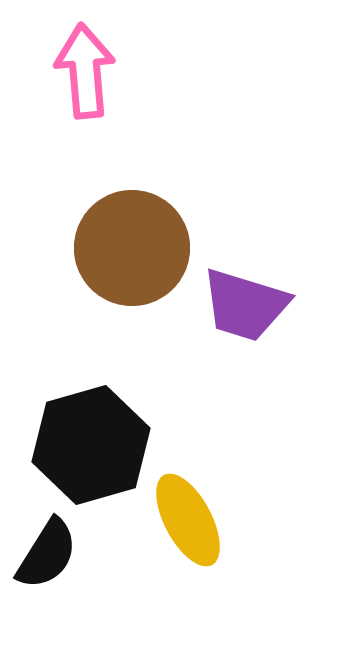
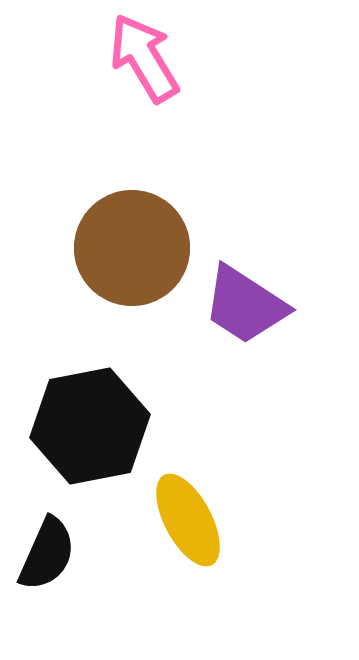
pink arrow: moved 59 px right, 13 px up; rotated 26 degrees counterclockwise
purple trapezoid: rotated 16 degrees clockwise
black hexagon: moved 1 px left, 19 px up; rotated 5 degrees clockwise
black semicircle: rotated 8 degrees counterclockwise
